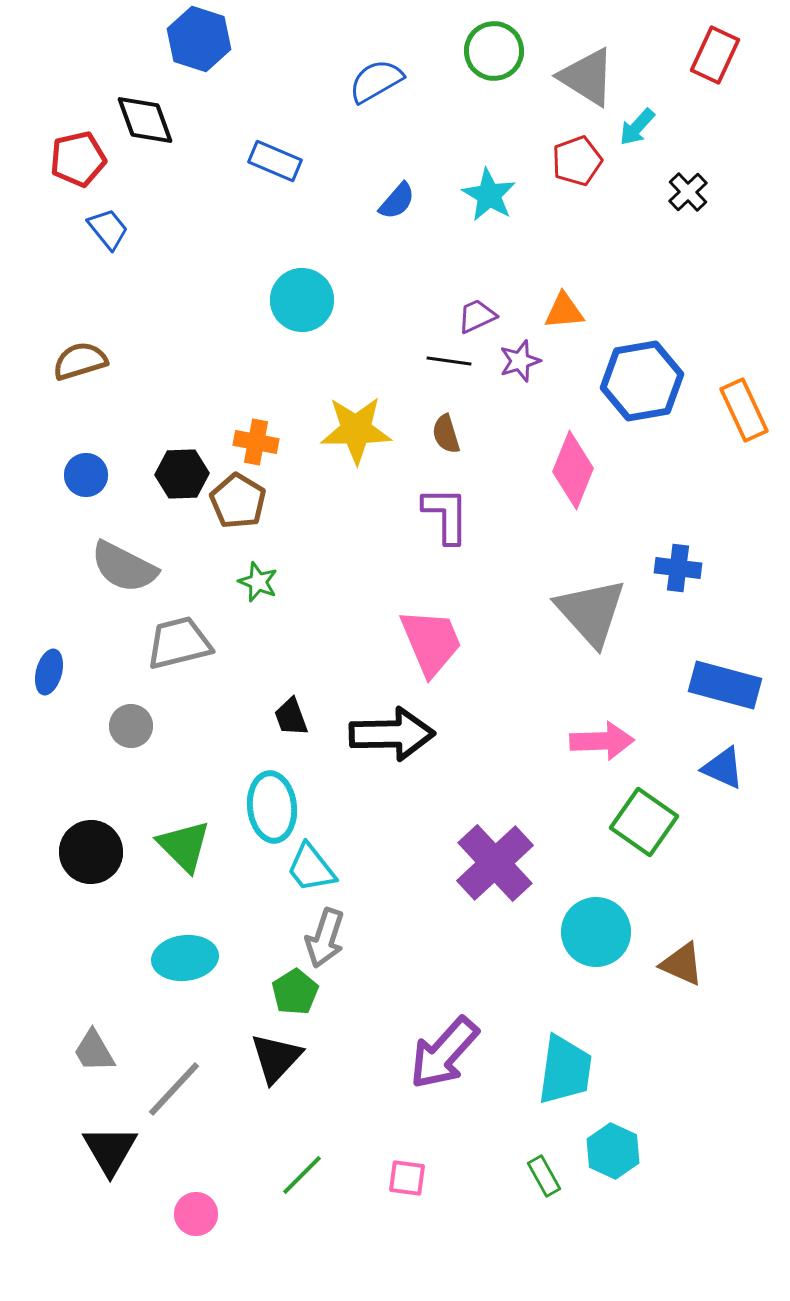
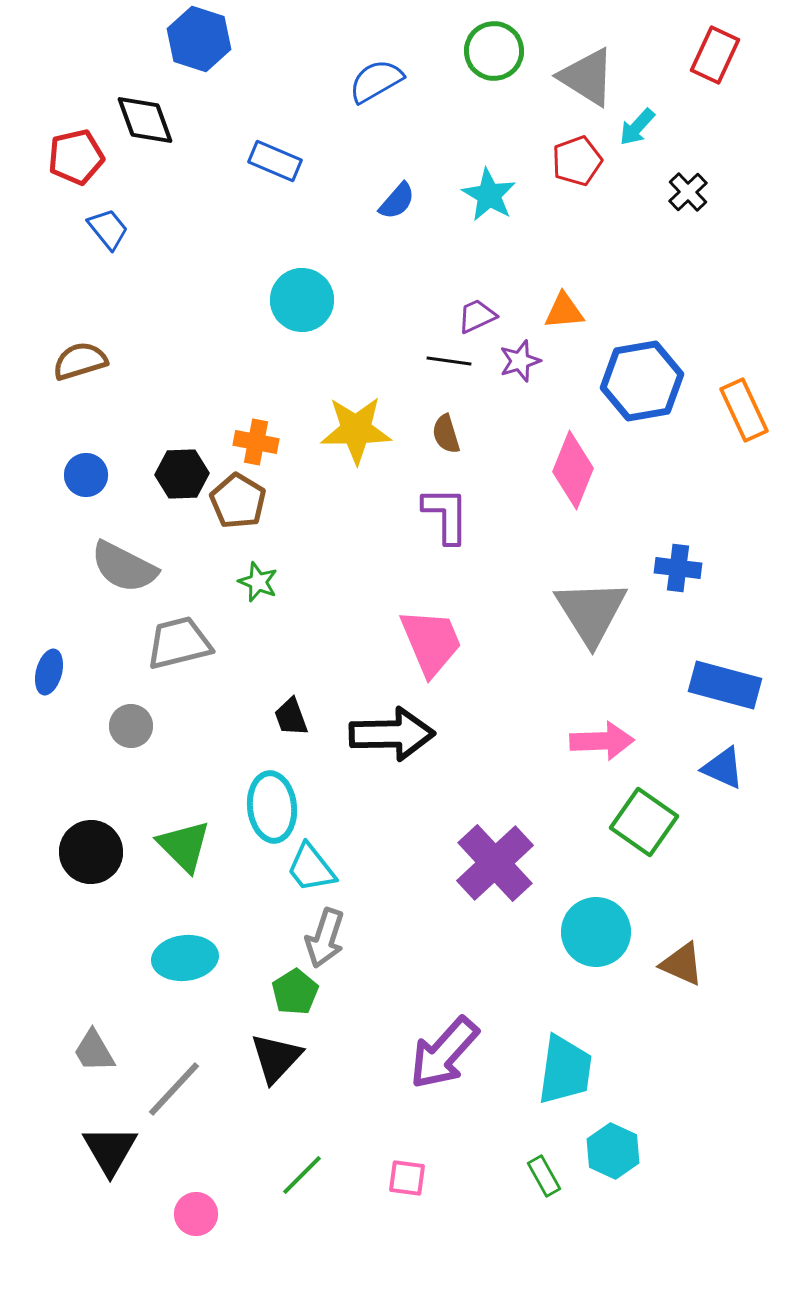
red pentagon at (78, 159): moved 2 px left, 2 px up
gray triangle at (591, 612): rotated 10 degrees clockwise
